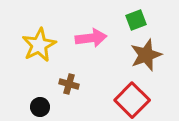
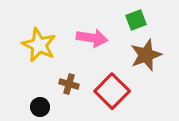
pink arrow: moved 1 px right; rotated 16 degrees clockwise
yellow star: rotated 20 degrees counterclockwise
red square: moved 20 px left, 9 px up
